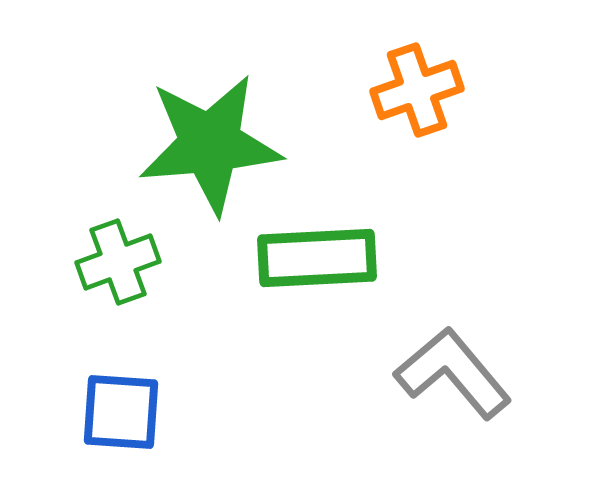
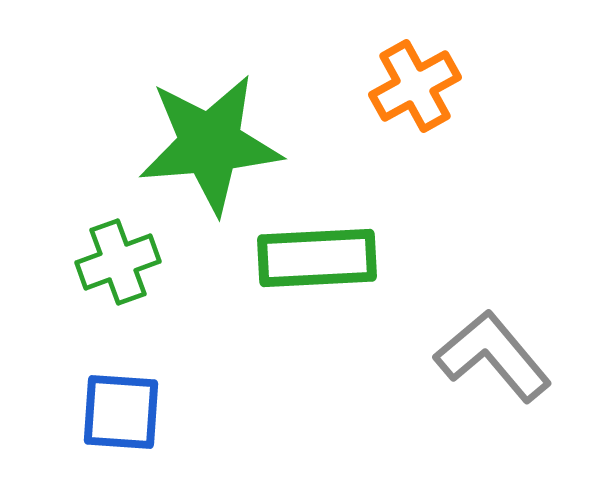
orange cross: moved 2 px left, 4 px up; rotated 10 degrees counterclockwise
gray L-shape: moved 40 px right, 17 px up
